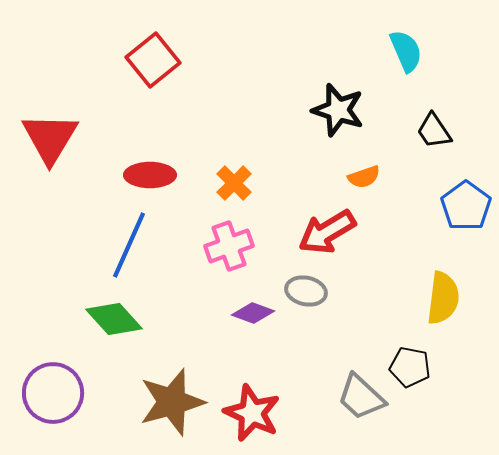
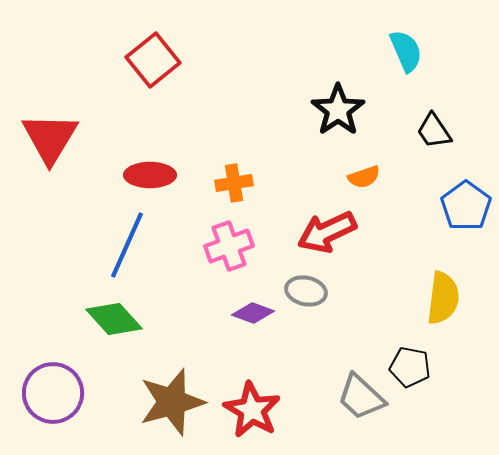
black star: rotated 20 degrees clockwise
orange cross: rotated 36 degrees clockwise
red arrow: rotated 6 degrees clockwise
blue line: moved 2 px left
red star: moved 3 px up; rotated 6 degrees clockwise
